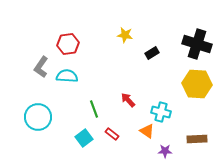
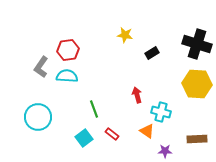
red hexagon: moved 6 px down
red arrow: moved 9 px right, 5 px up; rotated 28 degrees clockwise
